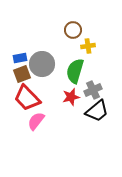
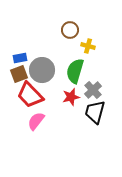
brown circle: moved 3 px left
yellow cross: rotated 24 degrees clockwise
gray circle: moved 6 px down
brown square: moved 3 px left
gray cross: rotated 18 degrees counterclockwise
red trapezoid: moved 3 px right, 3 px up
black trapezoid: moved 2 px left, 1 px down; rotated 145 degrees clockwise
